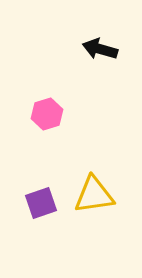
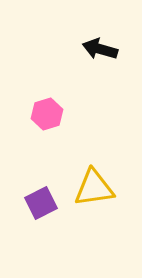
yellow triangle: moved 7 px up
purple square: rotated 8 degrees counterclockwise
